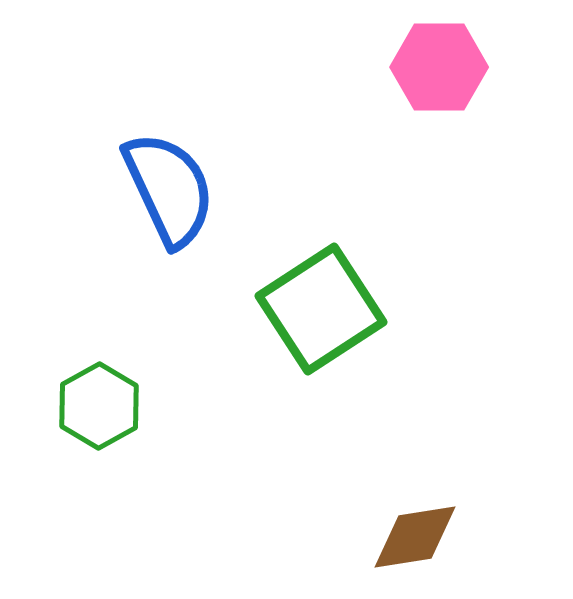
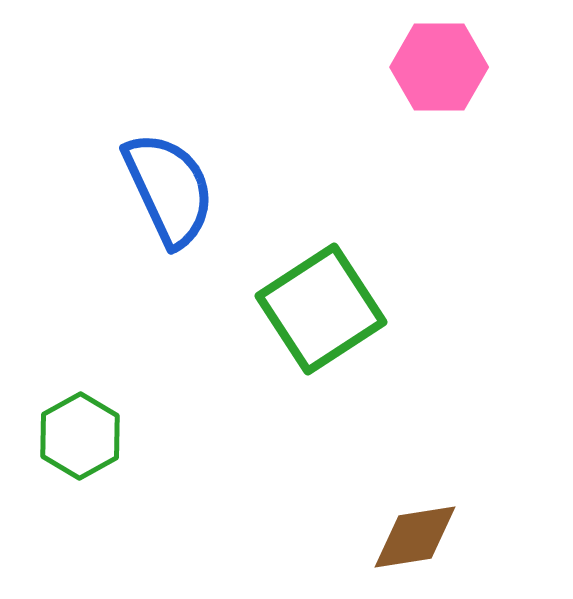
green hexagon: moved 19 px left, 30 px down
